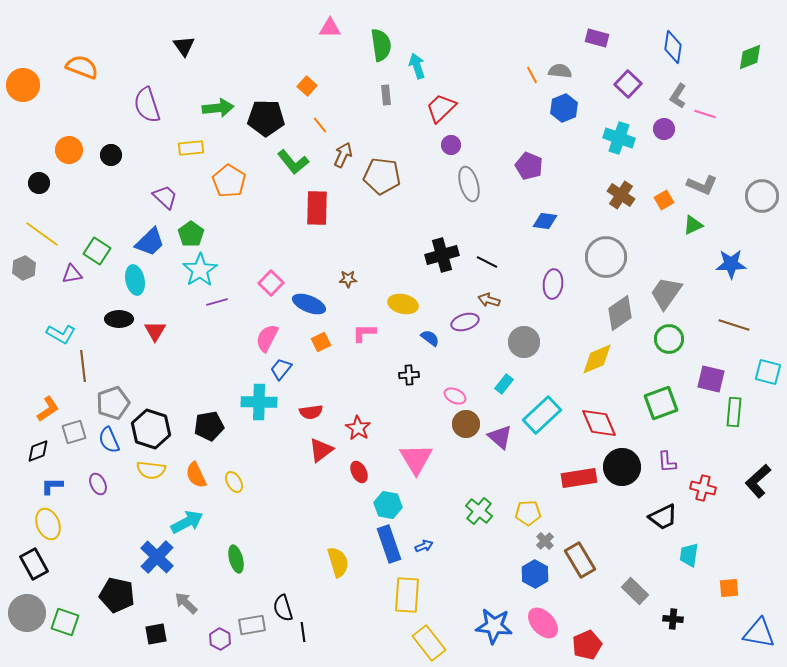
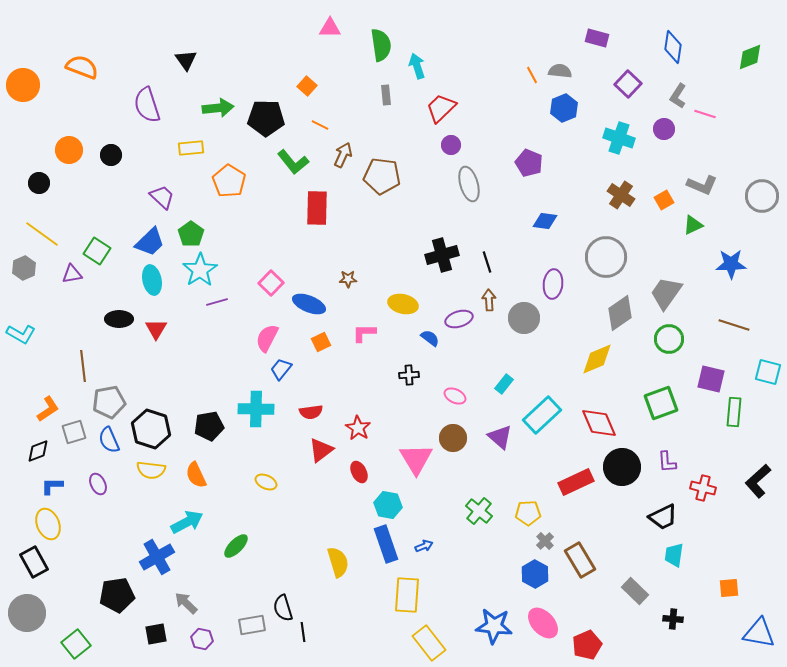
black triangle at (184, 46): moved 2 px right, 14 px down
orange line at (320, 125): rotated 24 degrees counterclockwise
purple pentagon at (529, 166): moved 3 px up
purple trapezoid at (165, 197): moved 3 px left
black line at (487, 262): rotated 45 degrees clockwise
cyan ellipse at (135, 280): moved 17 px right
brown arrow at (489, 300): rotated 70 degrees clockwise
purple ellipse at (465, 322): moved 6 px left, 3 px up
red triangle at (155, 331): moved 1 px right, 2 px up
cyan L-shape at (61, 334): moved 40 px left
gray circle at (524, 342): moved 24 px up
cyan cross at (259, 402): moved 3 px left, 7 px down
gray pentagon at (113, 403): moved 4 px left, 1 px up; rotated 8 degrees clockwise
brown circle at (466, 424): moved 13 px left, 14 px down
red rectangle at (579, 478): moved 3 px left, 4 px down; rotated 16 degrees counterclockwise
yellow ellipse at (234, 482): moved 32 px right; rotated 35 degrees counterclockwise
blue rectangle at (389, 544): moved 3 px left
cyan trapezoid at (689, 555): moved 15 px left
blue cross at (157, 557): rotated 16 degrees clockwise
green ellipse at (236, 559): moved 13 px up; rotated 60 degrees clockwise
black rectangle at (34, 564): moved 2 px up
black pentagon at (117, 595): rotated 20 degrees counterclockwise
green square at (65, 622): moved 11 px right, 22 px down; rotated 32 degrees clockwise
purple hexagon at (220, 639): moved 18 px left; rotated 15 degrees counterclockwise
